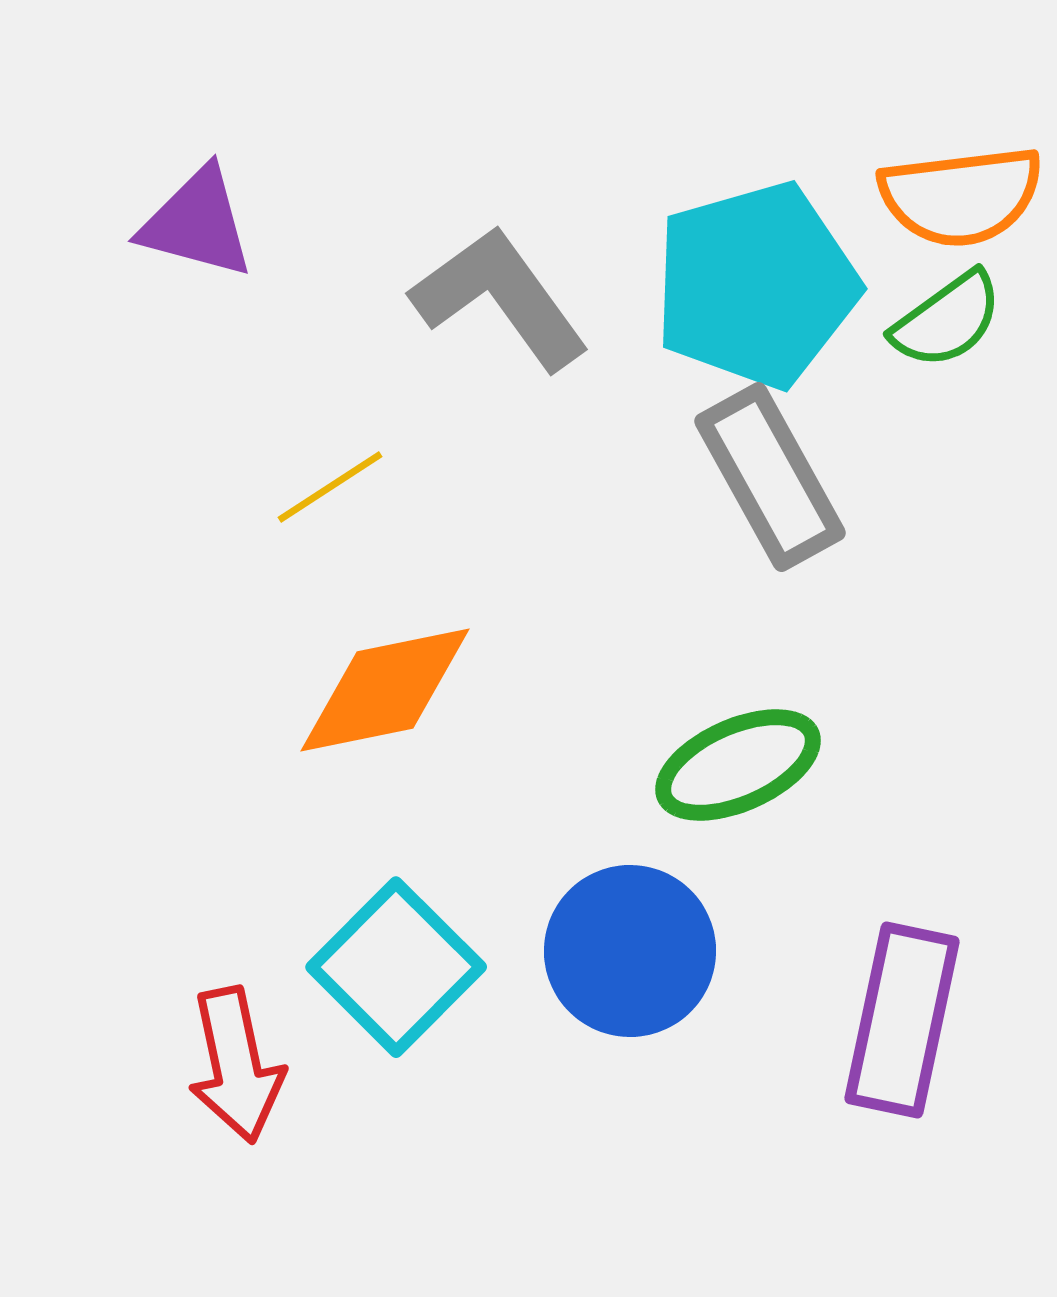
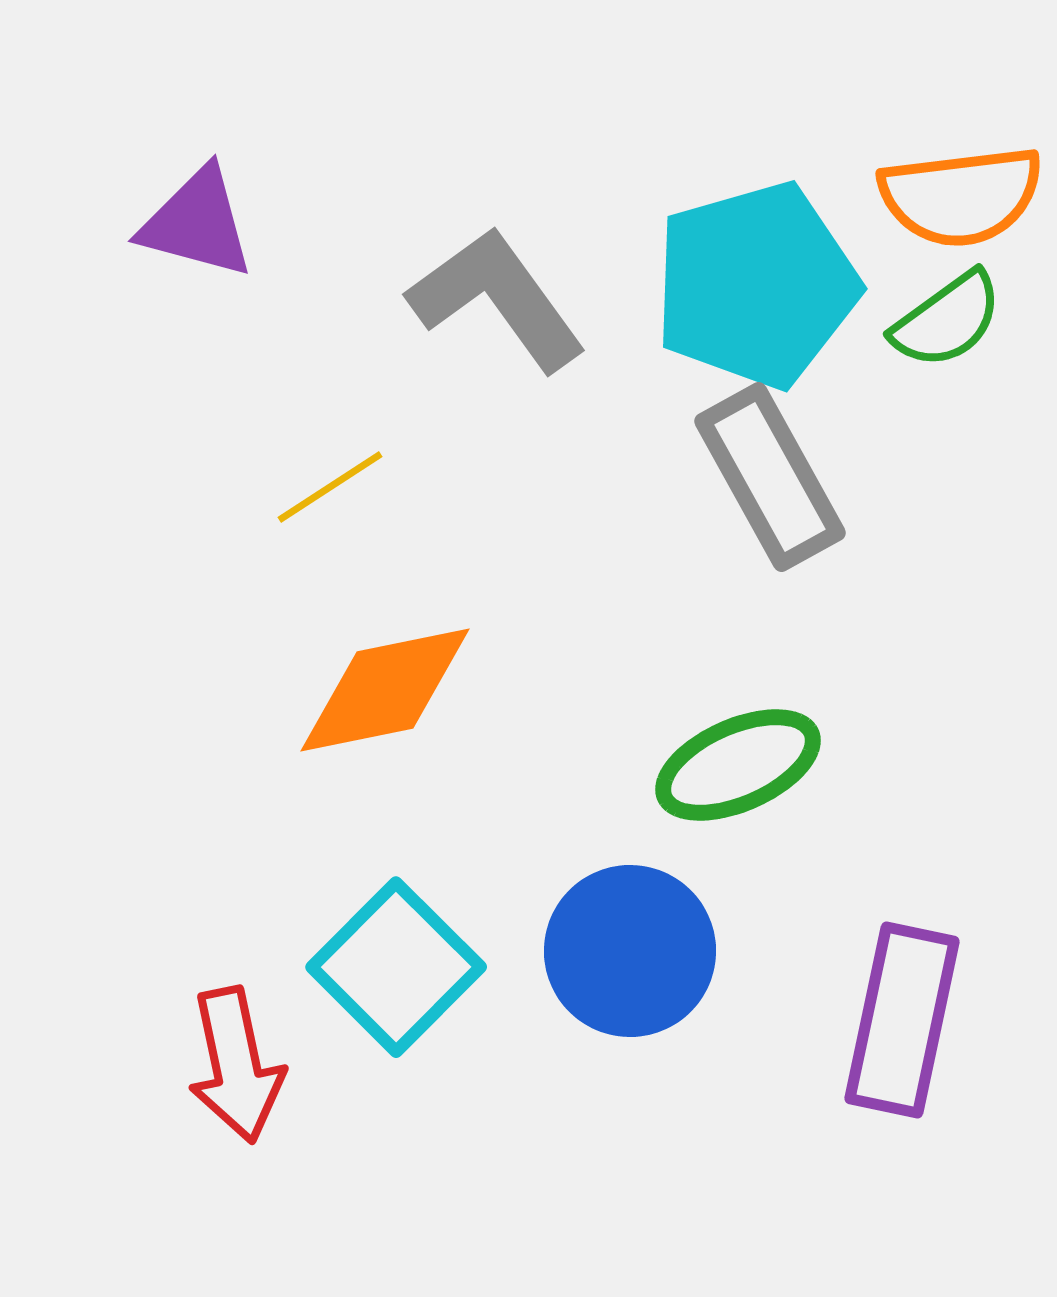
gray L-shape: moved 3 px left, 1 px down
